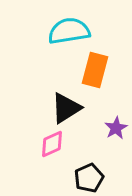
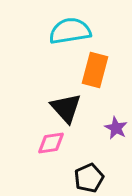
cyan semicircle: moved 1 px right
black triangle: rotated 40 degrees counterclockwise
purple star: rotated 15 degrees counterclockwise
pink diamond: moved 1 px left, 1 px up; rotated 16 degrees clockwise
